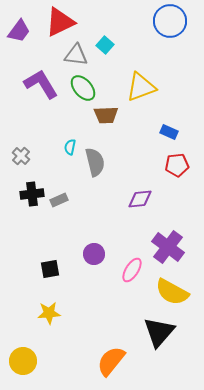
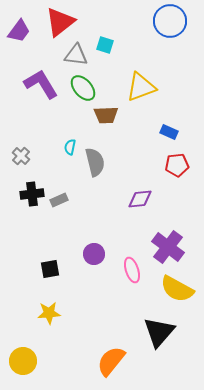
red triangle: rotated 12 degrees counterclockwise
cyan square: rotated 24 degrees counterclockwise
pink ellipse: rotated 50 degrees counterclockwise
yellow semicircle: moved 5 px right, 3 px up
